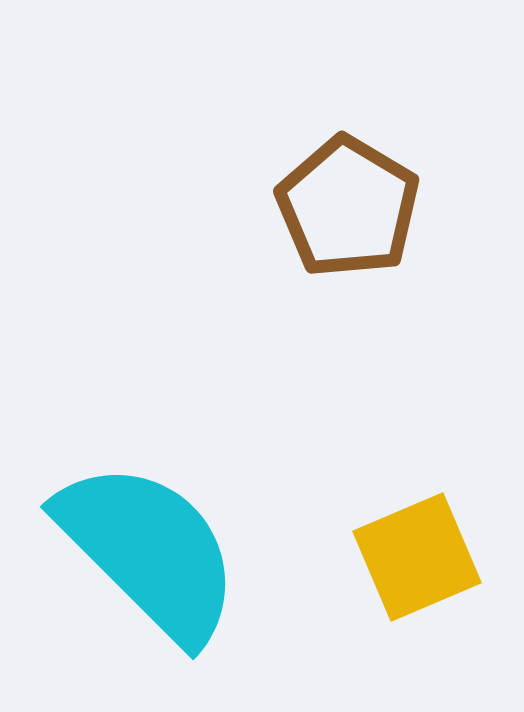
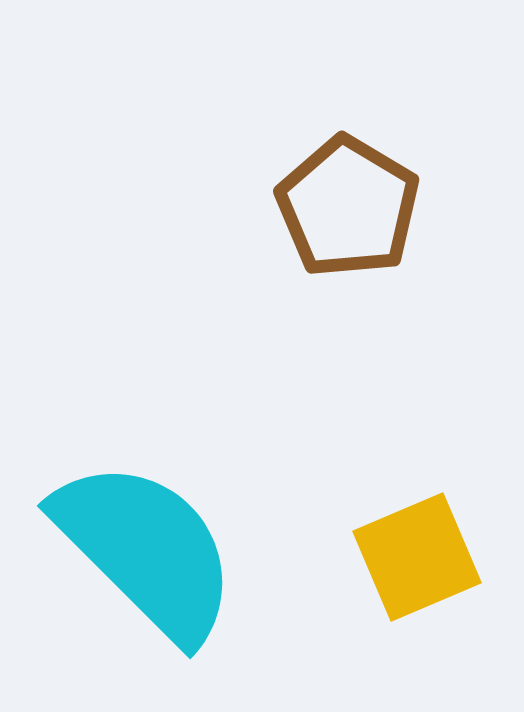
cyan semicircle: moved 3 px left, 1 px up
